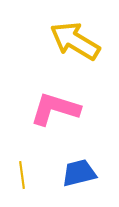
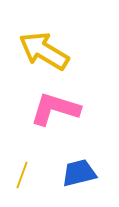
yellow arrow: moved 31 px left, 10 px down
yellow line: rotated 28 degrees clockwise
